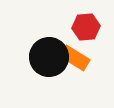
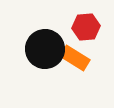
black circle: moved 4 px left, 8 px up
